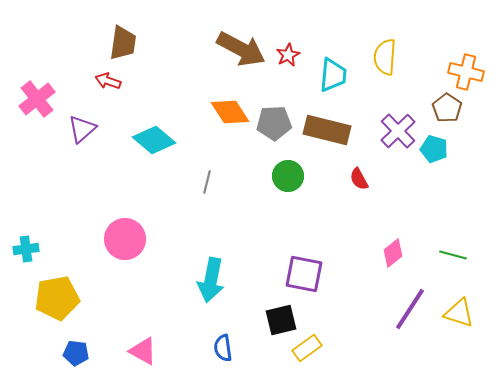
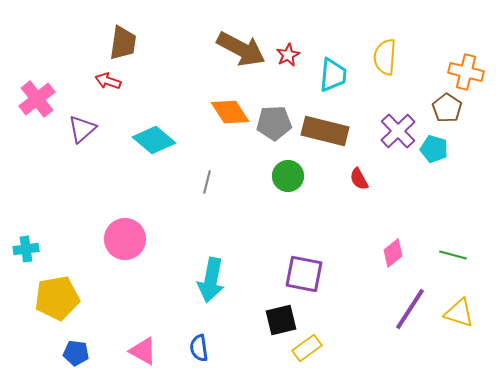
brown rectangle: moved 2 px left, 1 px down
blue semicircle: moved 24 px left
